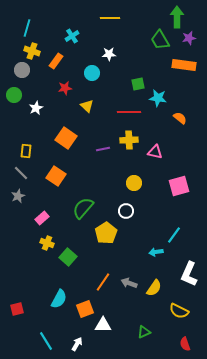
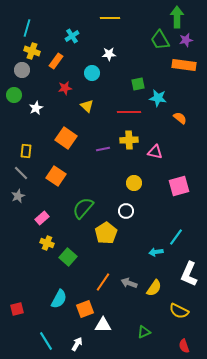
purple star at (189, 38): moved 3 px left, 2 px down
cyan line at (174, 235): moved 2 px right, 2 px down
red semicircle at (185, 344): moved 1 px left, 2 px down
